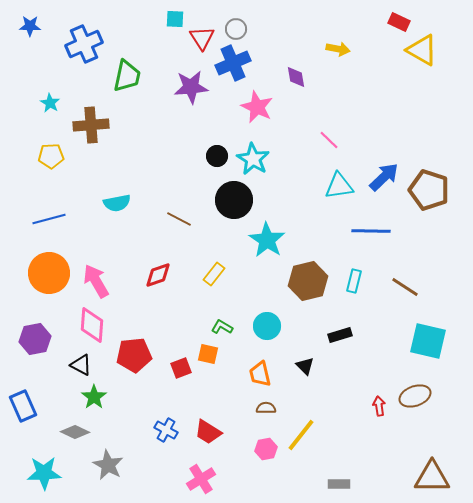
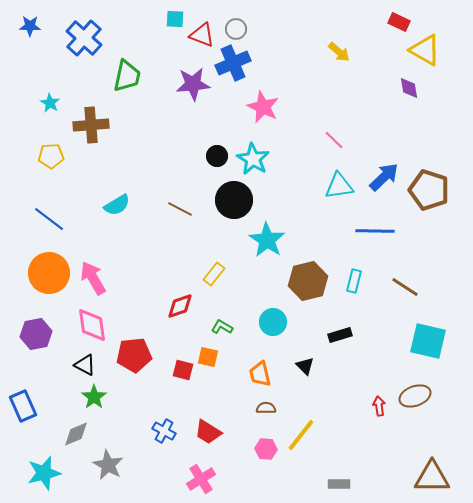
red triangle at (202, 38): moved 3 px up; rotated 36 degrees counterclockwise
blue cross at (84, 44): moved 6 px up; rotated 24 degrees counterclockwise
yellow arrow at (338, 49): moved 1 px right, 3 px down; rotated 30 degrees clockwise
yellow triangle at (422, 50): moved 3 px right
purple diamond at (296, 77): moved 113 px right, 11 px down
purple star at (191, 87): moved 2 px right, 3 px up
pink star at (257, 107): moved 6 px right
pink line at (329, 140): moved 5 px right
cyan semicircle at (117, 203): moved 2 px down; rotated 20 degrees counterclockwise
blue line at (49, 219): rotated 52 degrees clockwise
brown line at (179, 219): moved 1 px right, 10 px up
blue line at (371, 231): moved 4 px right
red diamond at (158, 275): moved 22 px right, 31 px down
pink arrow at (96, 281): moved 3 px left, 3 px up
pink diamond at (92, 325): rotated 12 degrees counterclockwise
cyan circle at (267, 326): moved 6 px right, 4 px up
purple hexagon at (35, 339): moved 1 px right, 5 px up
orange square at (208, 354): moved 3 px down
black triangle at (81, 365): moved 4 px right
red square at (181, 368): moved 2 px right, 2 px down; rotated 35 degrees clockwise
blue cross at (166, 430): moved 2 px left, 1 px down
gray diamond at (75, 432): moved 1 px right, 2 px down; rotated 48 degrees counterclockwise
pink hexagon at (266, 449): rotated 15 degrees clockwise
cyan star at (44, 473): rotated 12 degrees counterclockwise
